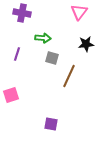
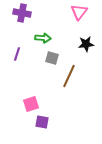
pink square: moved 20 px right, 9 px down
purple square: moved 9 px left, 2 px up
